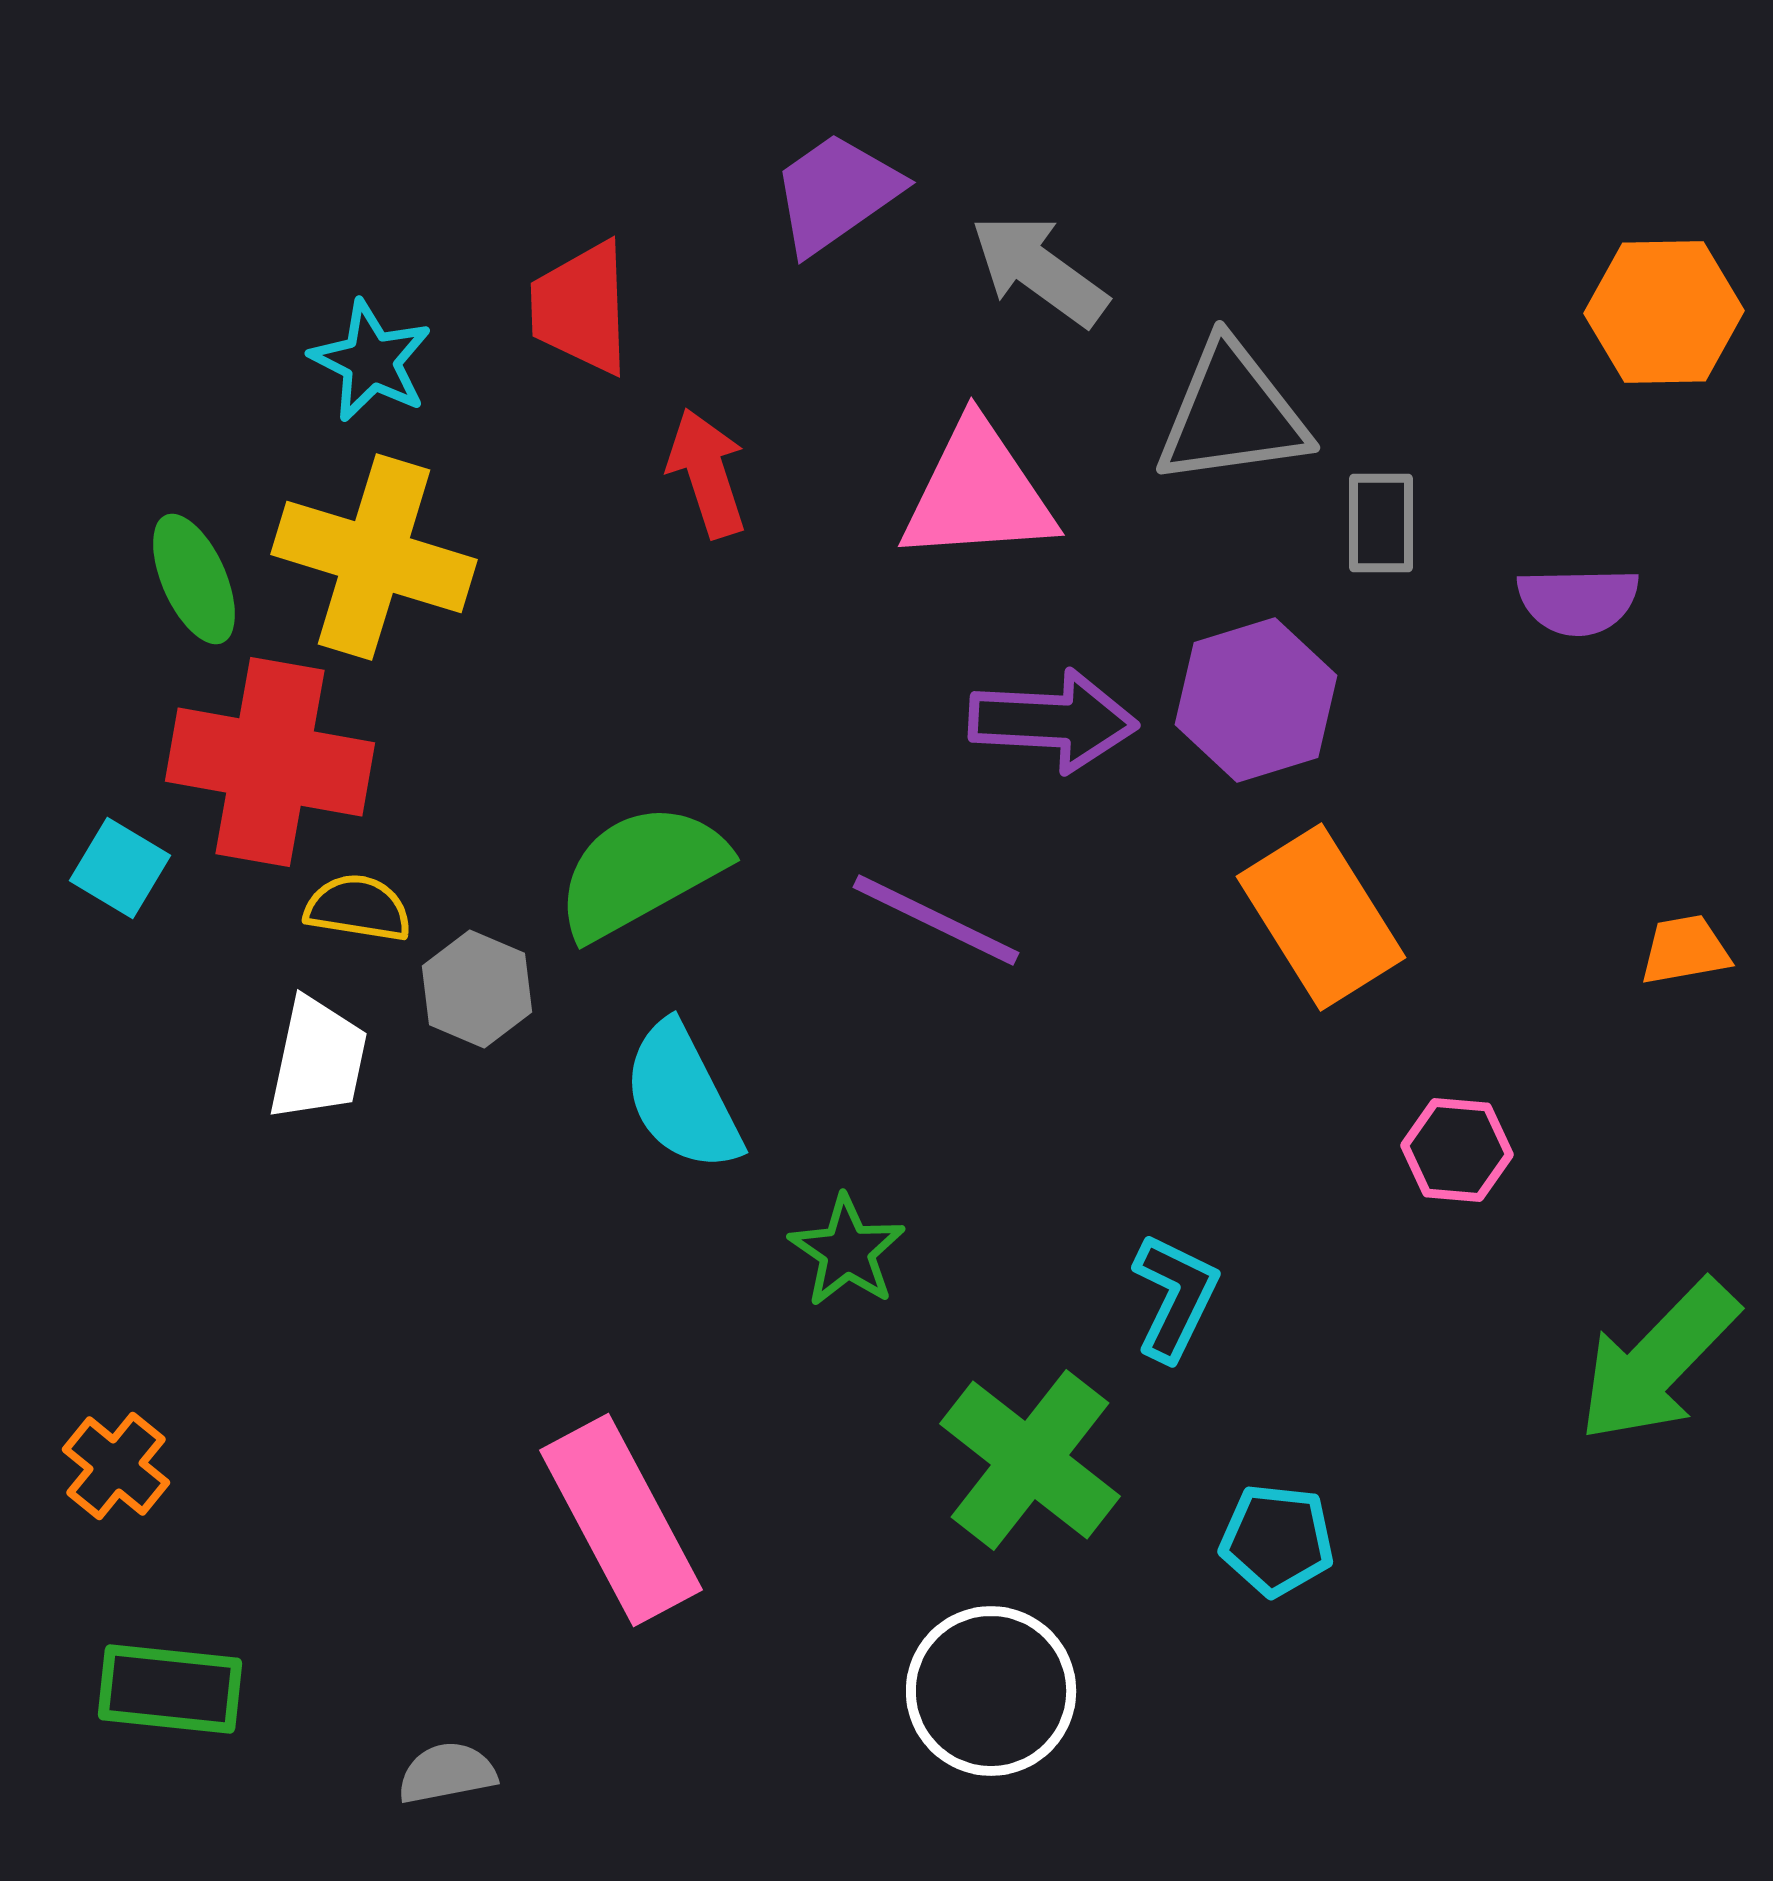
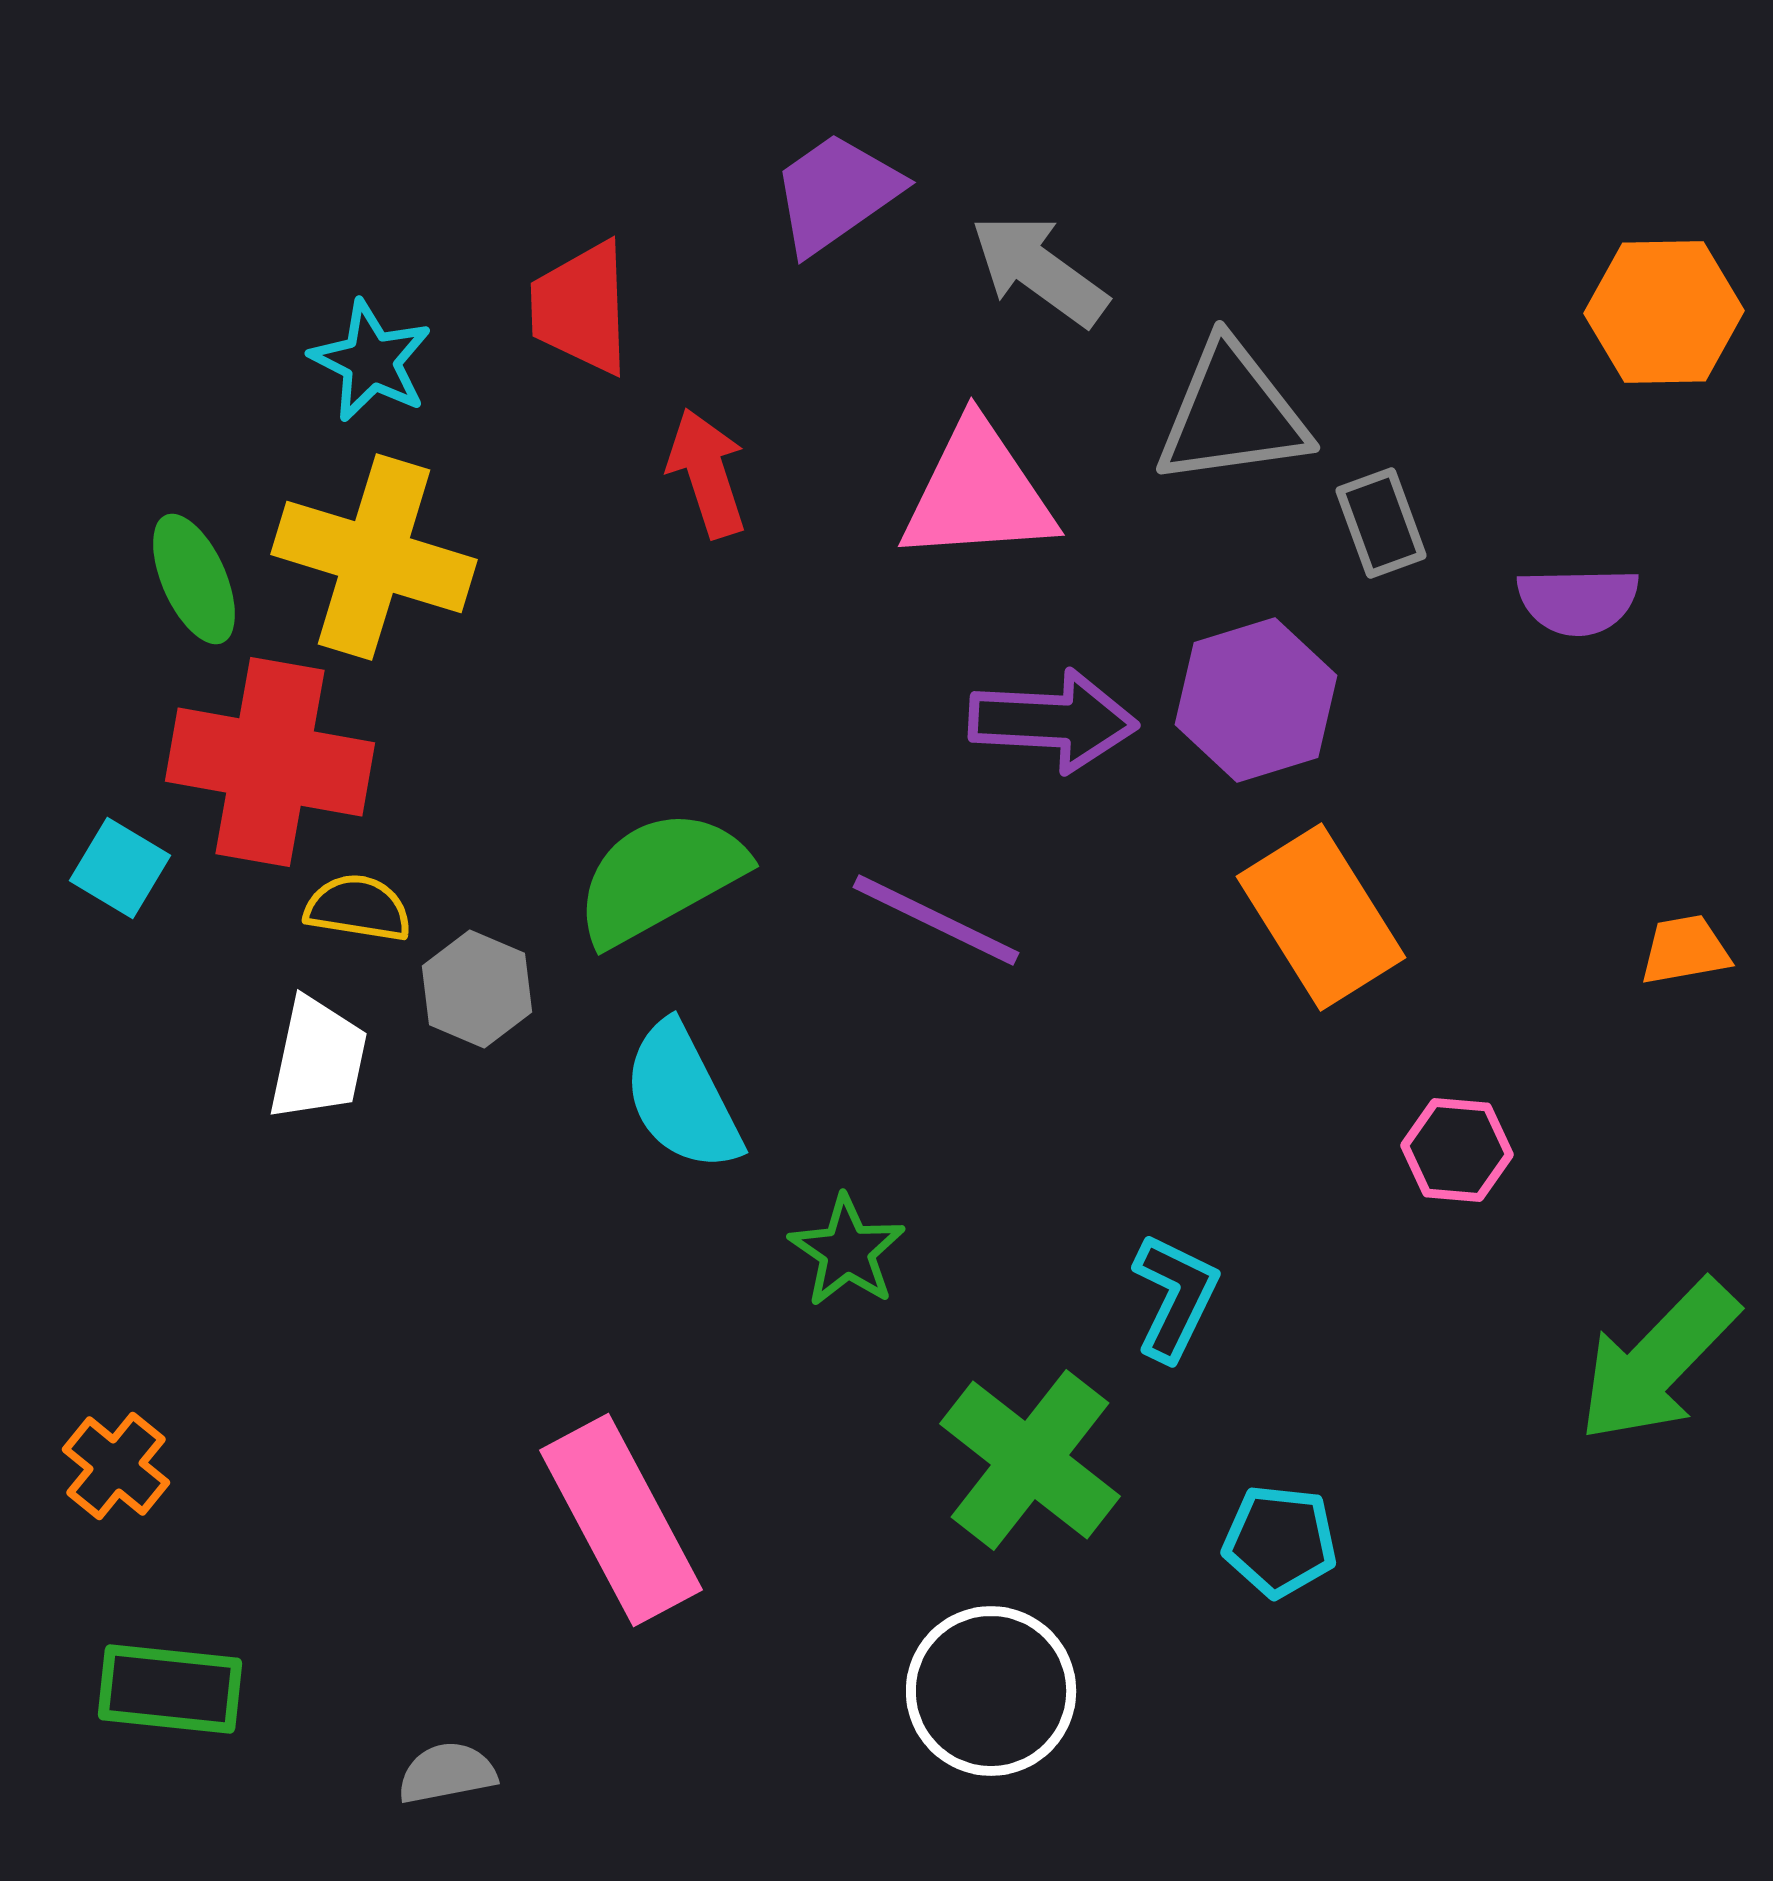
gray rectangle: rotated 20 degrees counterclockwise
green semicircle: moved 19 px right, 6 px down
cyan pentagon: moved 3 px right, 1 px down
